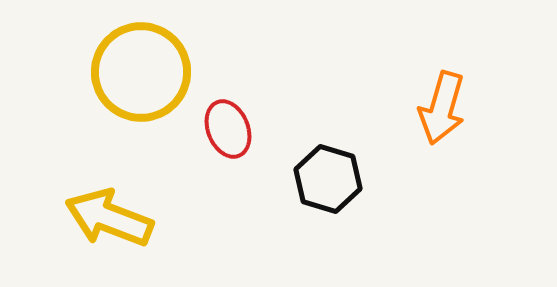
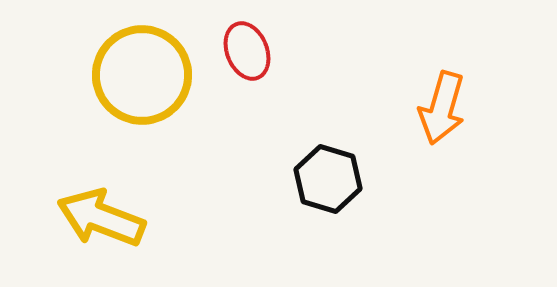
yellow circle: moved 1 px right, 3 px down
red ellipse: moved 19 px right, 78 px up
yellow arrow: moved 8 px left
